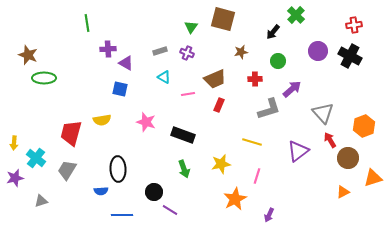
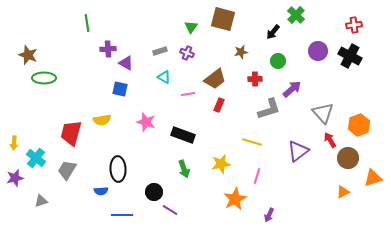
brown trapezoid at (215, 79): rotated 15 degrees counterclockwise
orange hexagon at (364, 126): moved 5 px left, 1 px up
